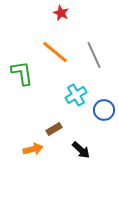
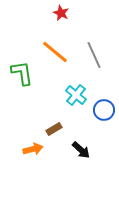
cyan cross: rotated 20 degrees counterclockwise
